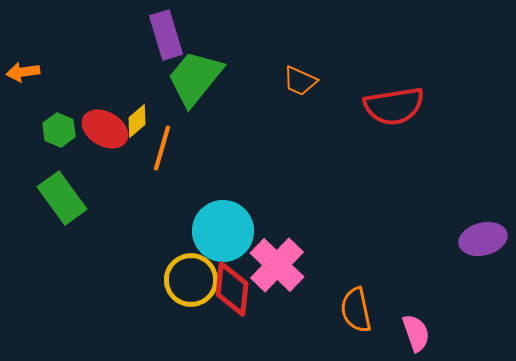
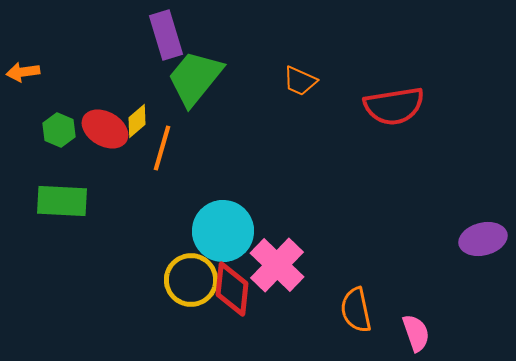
green rectangle: moved 3 px down; rotated 51 degrees counterclockwise
